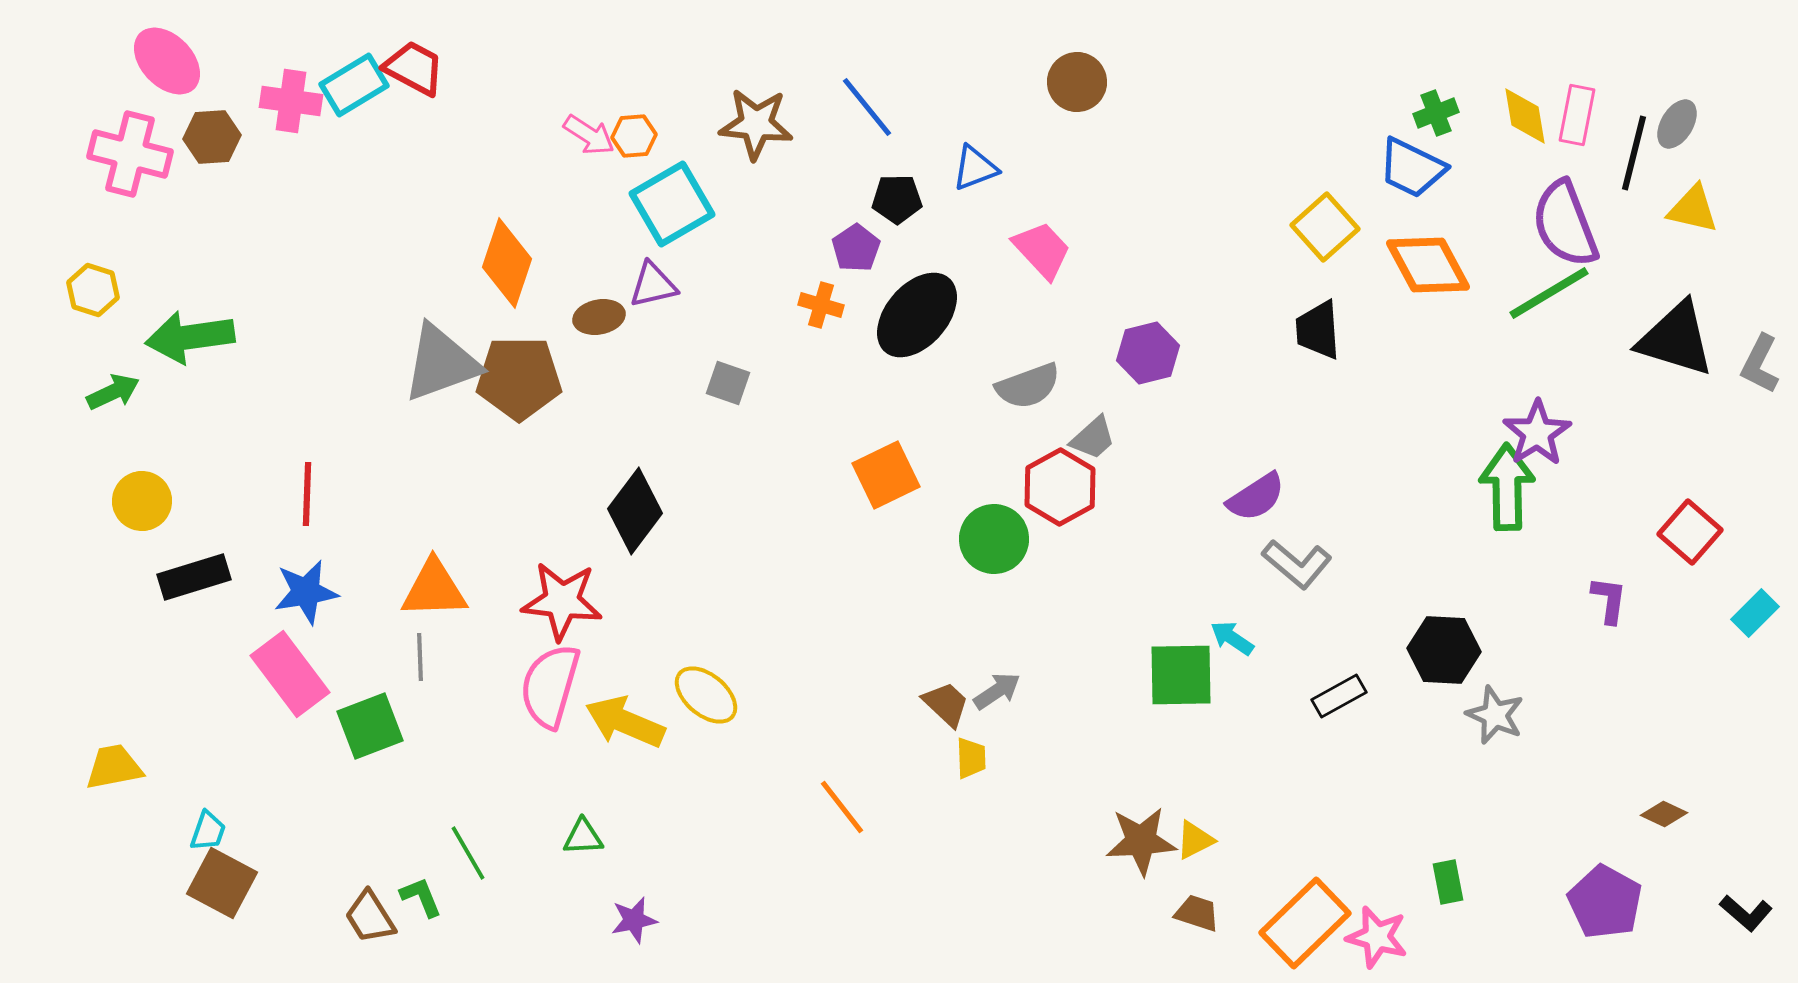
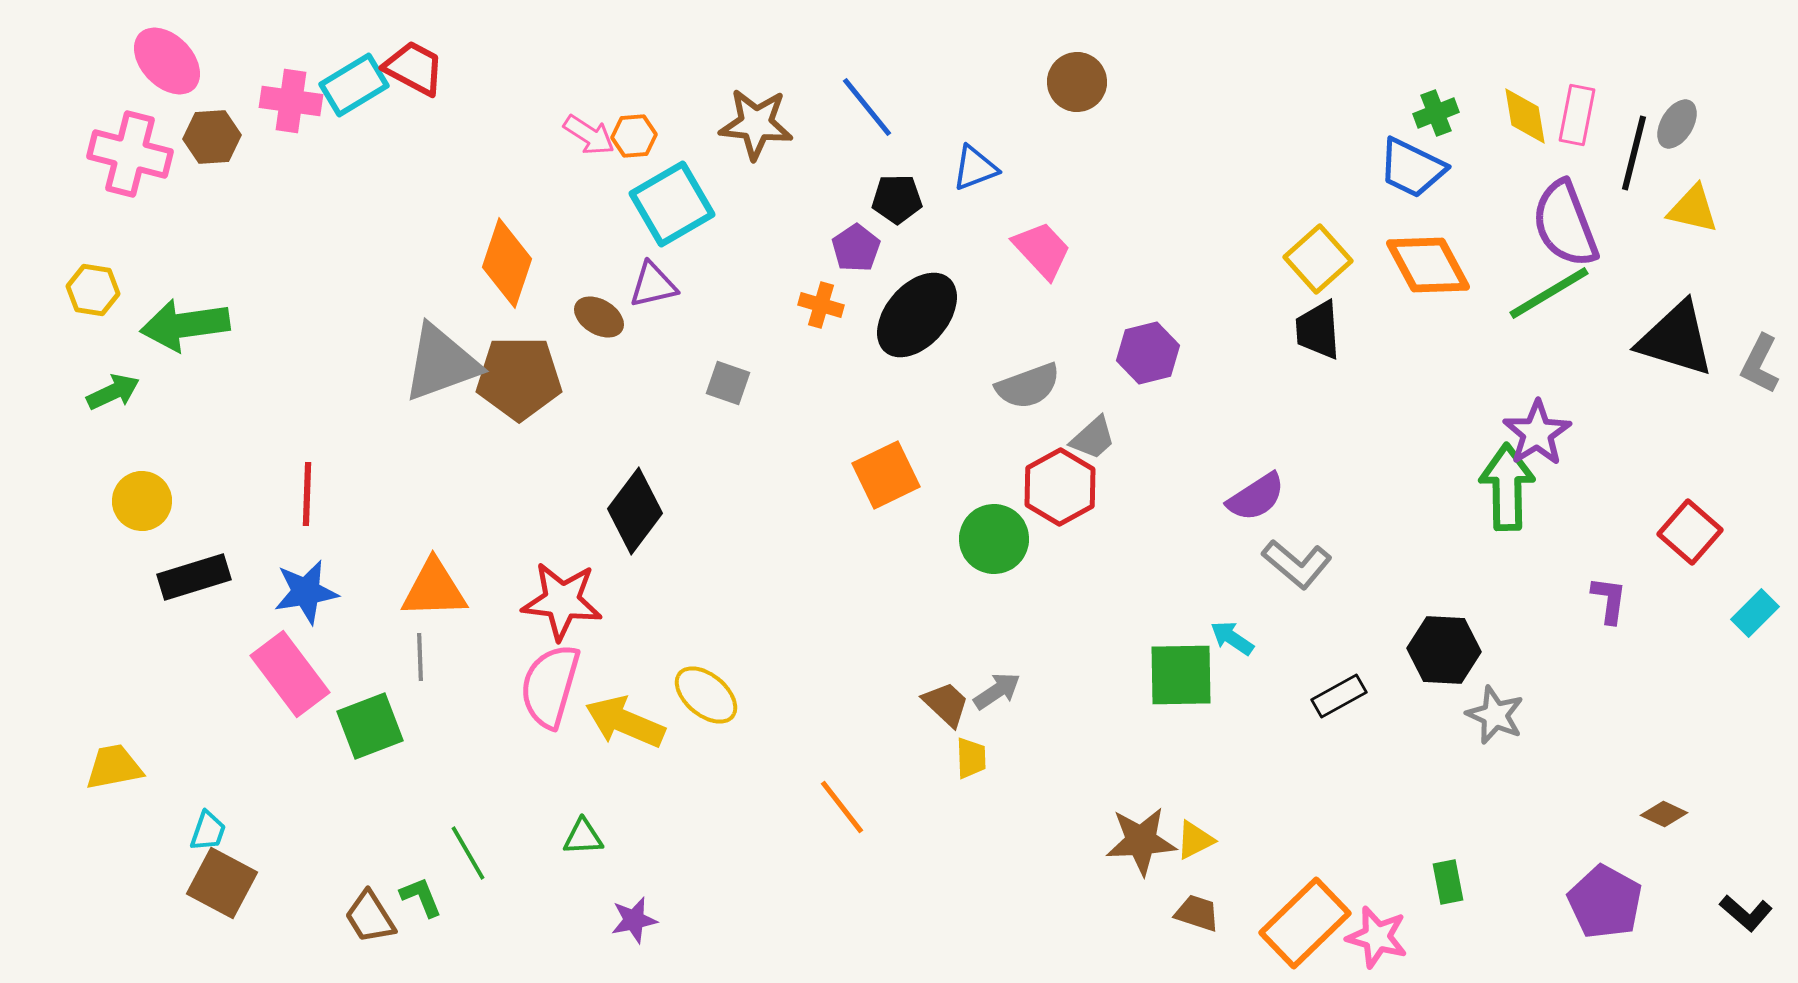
yellow square at (1325, 227): moved 7 px left, 32 px down
yellow hexagon at (93, 290): rotated 9 degrees counterclockwise
brown ellipse at (599, 317): rotated 42 degrees clockwise
green arrow at (190, 337): moved 5 px left, 12 px up
